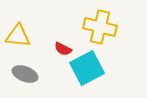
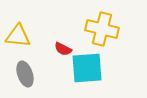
yellow cross: moved 2 px right, 2 px down
cyan square: rotated 24 degrees clockwise
gray ellipse: rotated 50 degrees clockwise
